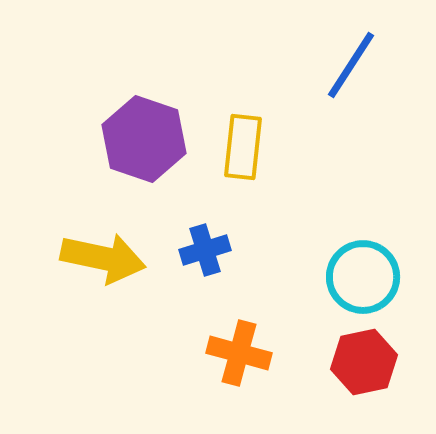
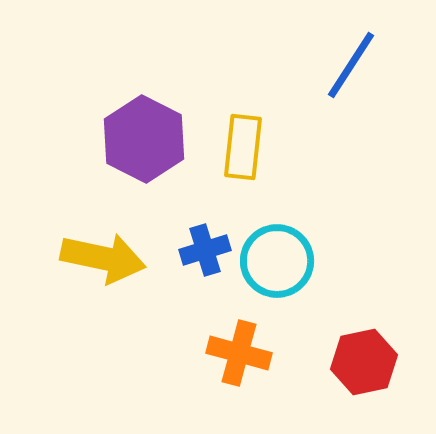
purple hexagon: rotated 8 degrees clockwise
cyan circle: moved 86 px left, 16 px up
